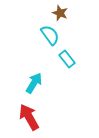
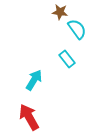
brown star: moved 1 px up; rotated 14 degrees counterclockwise
cyan semicircle: moved 27 px right, 6 px up
cyan arrow: moved 3 px up
